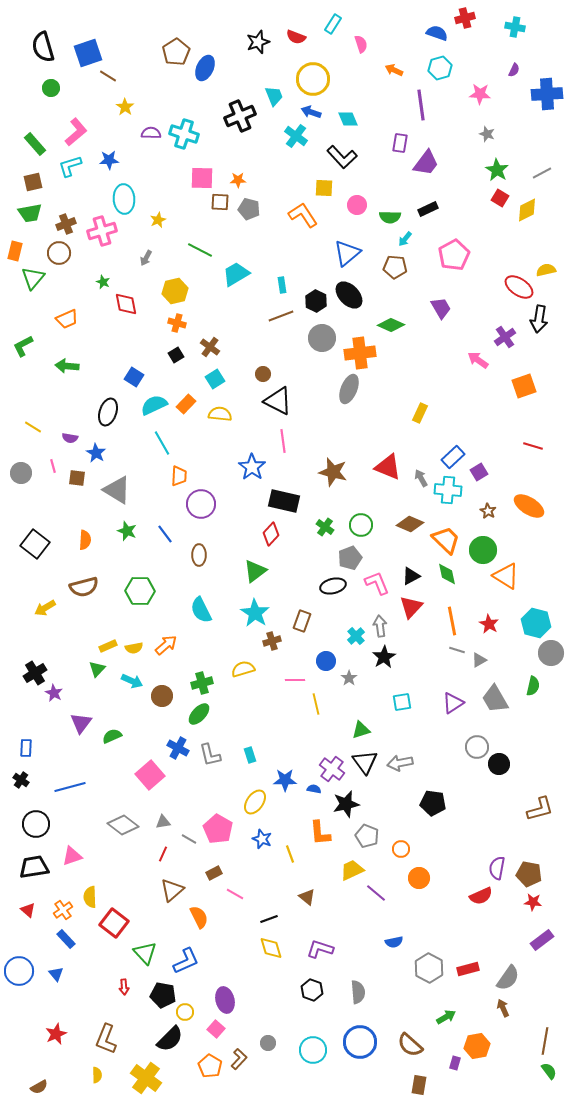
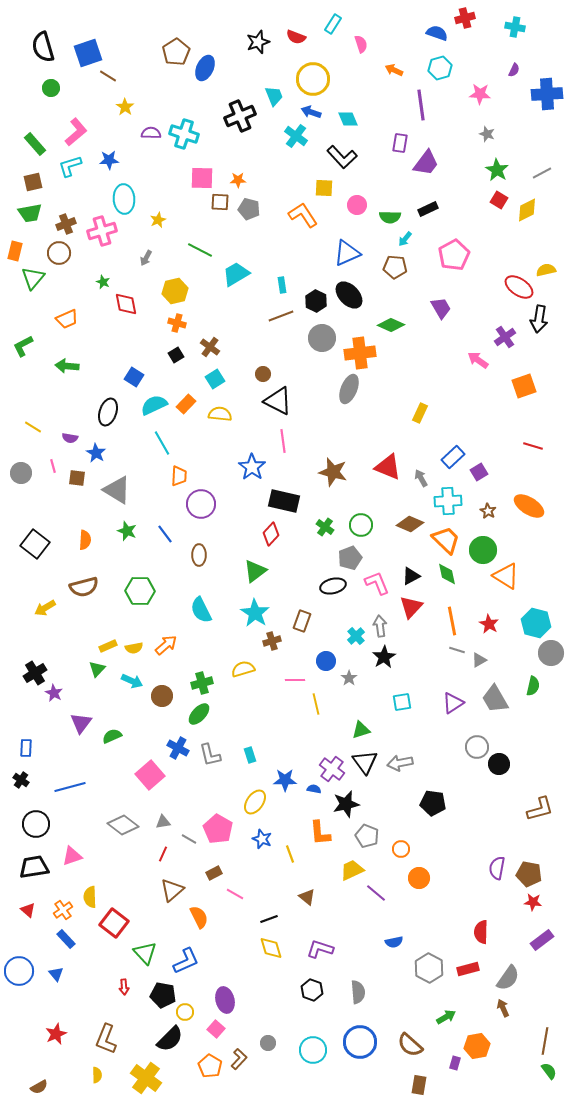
red square at (500, 198): moved 1 px left, 2 px down
blue triangle at (347, 253): rotated 16 degrees clockwise
cyan cross at (448, 490): moved 11 px down; rotated 8 degrees counterclockwise
red semicircle at (481, 896): moved 36 px down; rotated 115 degrees clockwise
